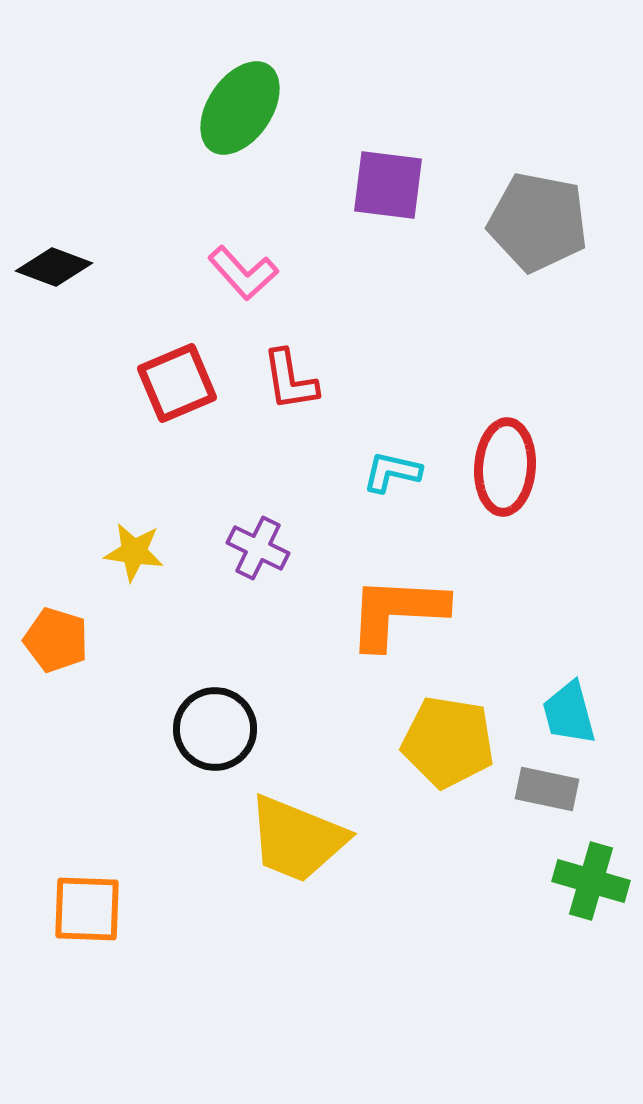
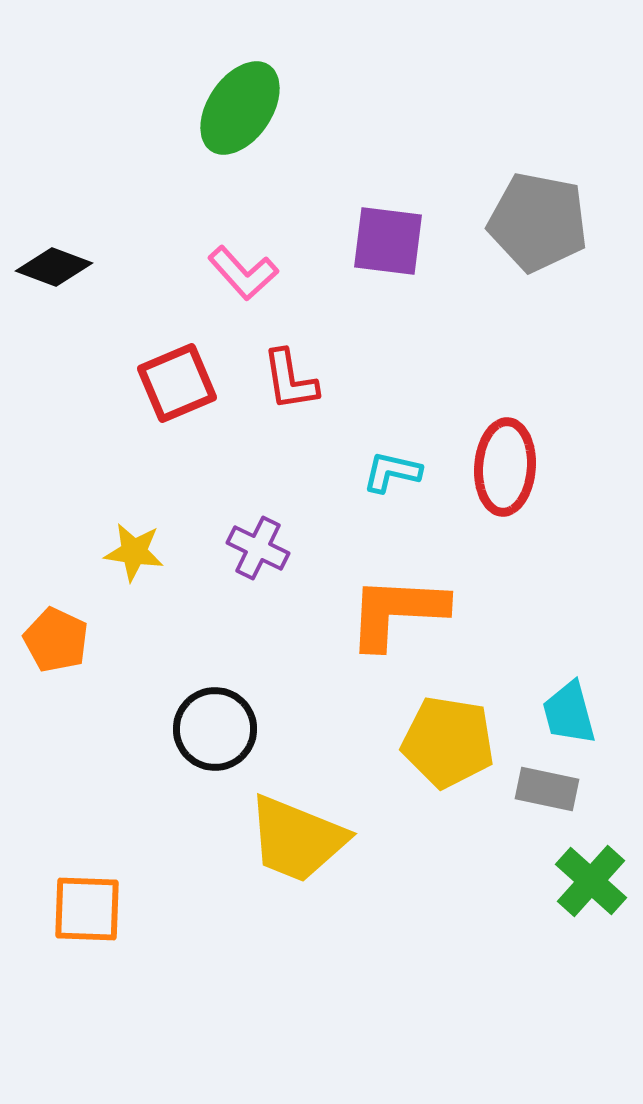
purple square: moved 56 px down
orange pentagon: rotated 8 degrees clockwise
green cross: rotated 26 degrees clockwise
